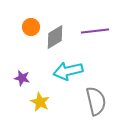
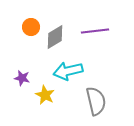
yellow star: moved 5 px right, 7 px up
